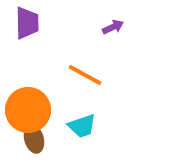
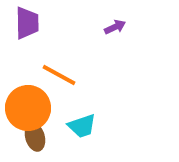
purple arrow: moved 2 px right
orange line: moved 26 px left
orange circle: moved 2 px up
brown ellipse: moved 1 px right, 2 px up
